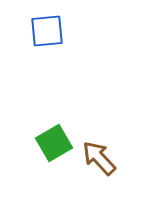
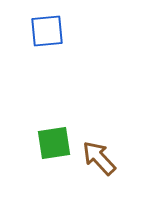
green square: rotated 21 degrees clockwise
